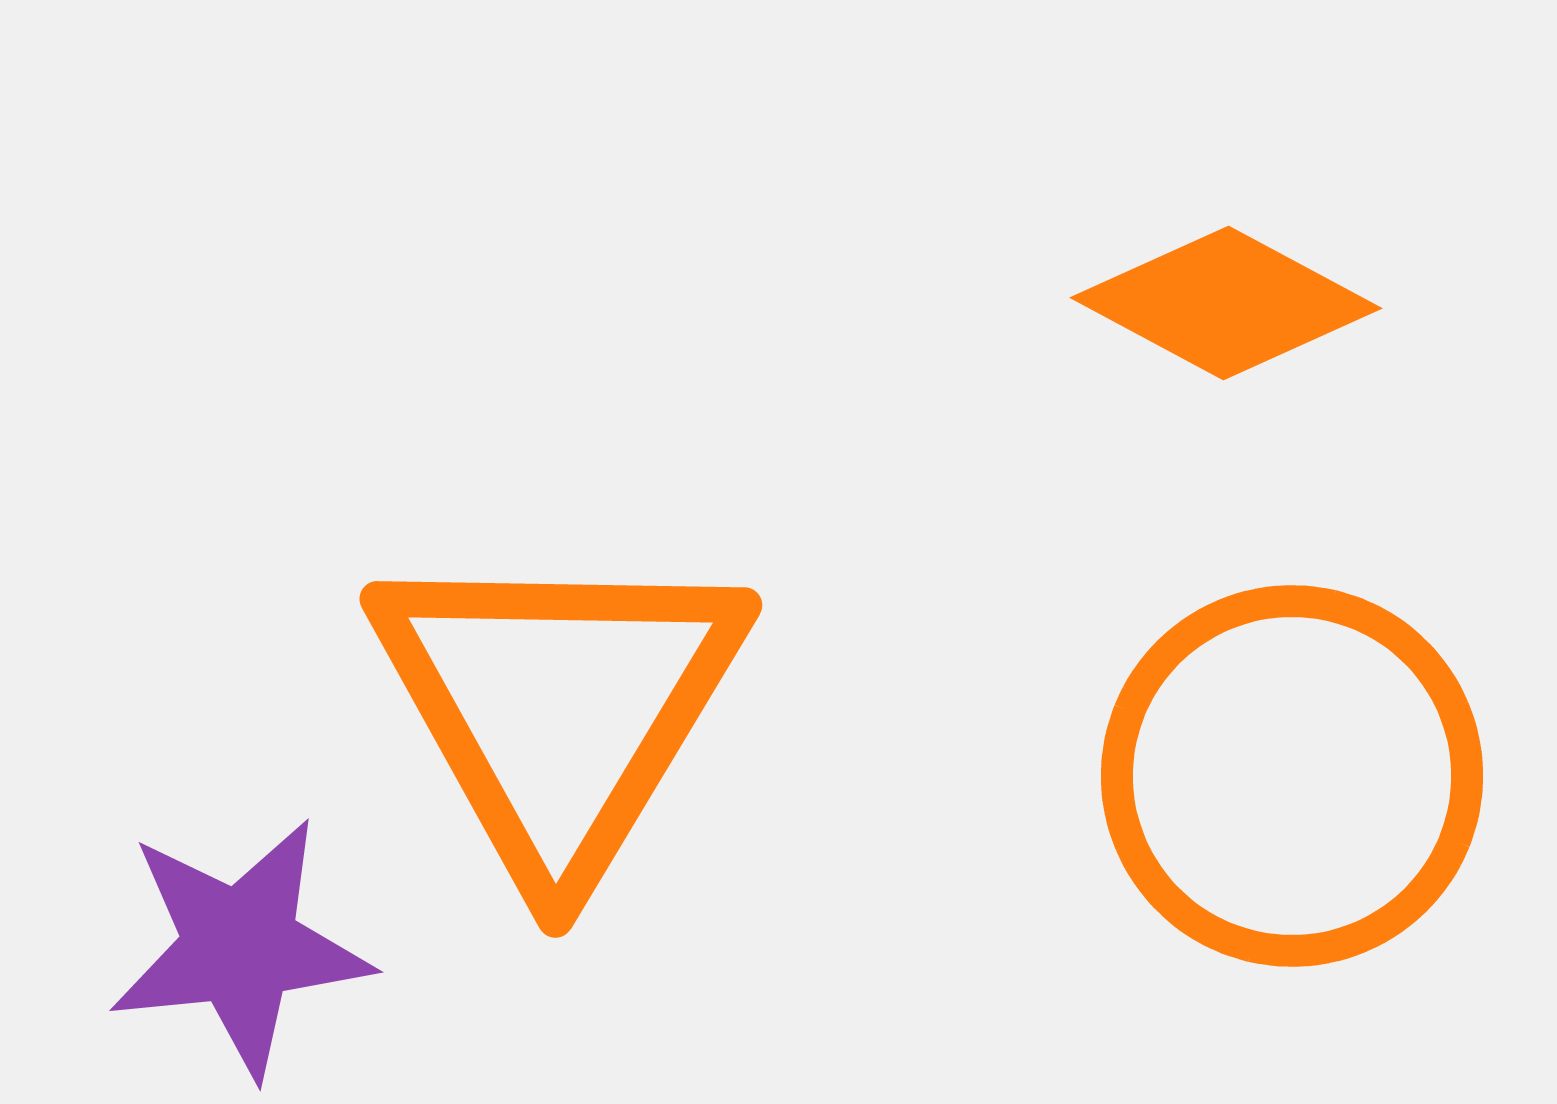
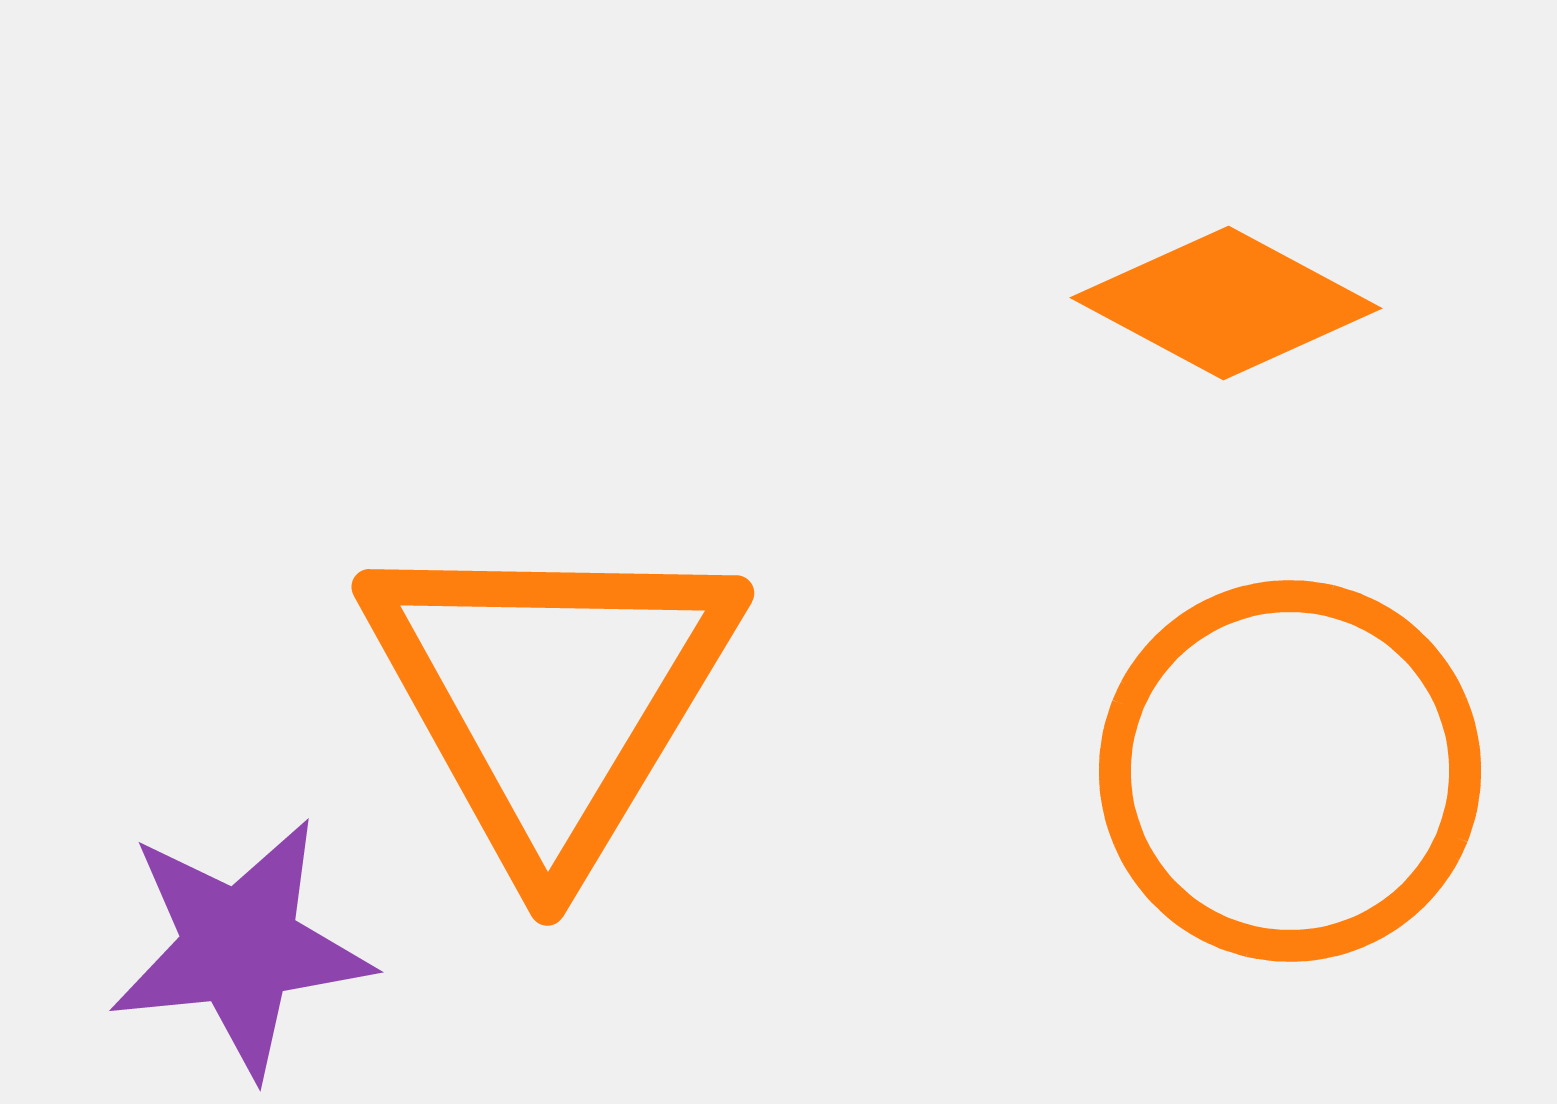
orange triangle: moved 8 px left, 12 px up
orange circle: moved 2 px left, 5 px up
